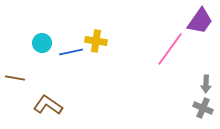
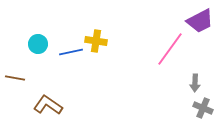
purple trapezoid: rotated 28 degrees clockwise
cyan circle: moved 4 px left, 1 px down
gray arrow: moved 11 px left, 1 px up
